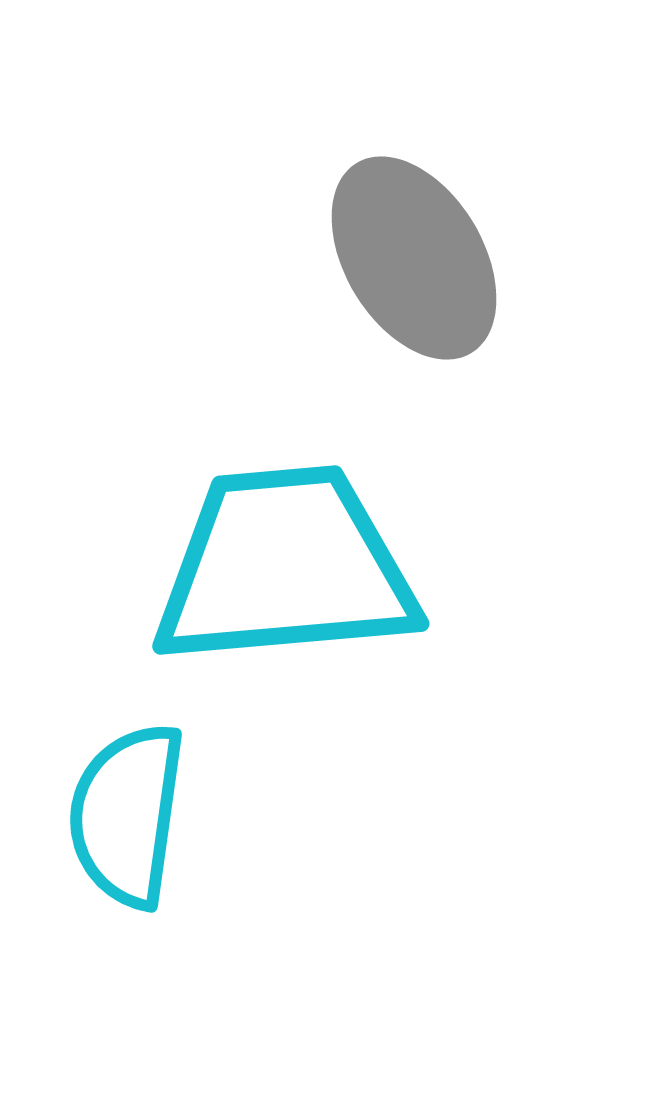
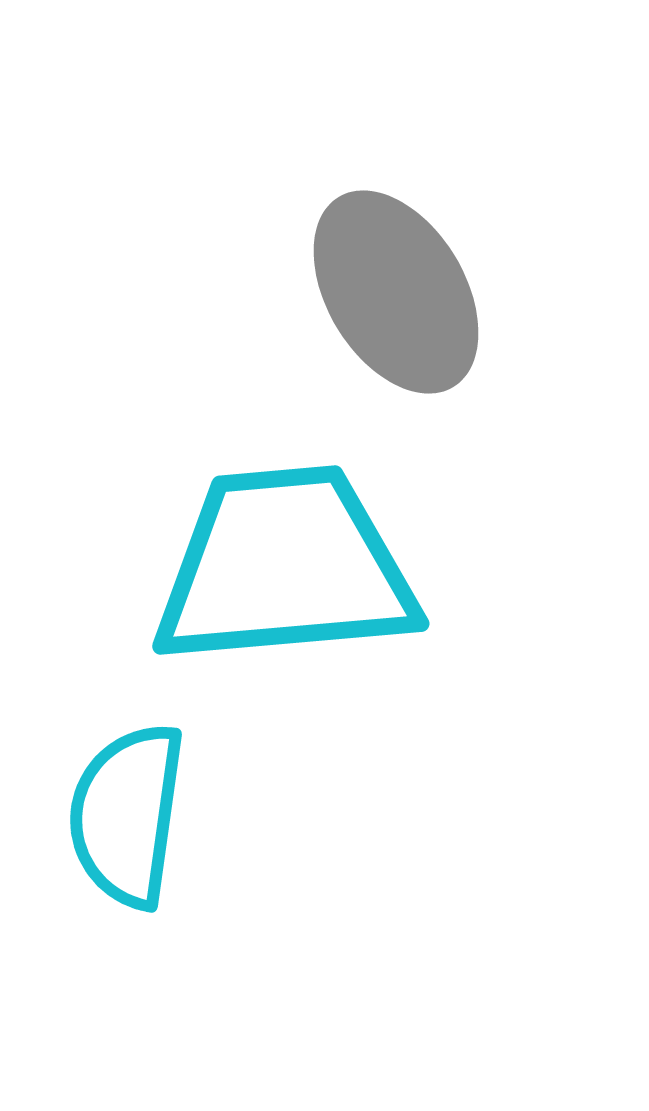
gray ellipse: moved 18 px left, 34 px down
